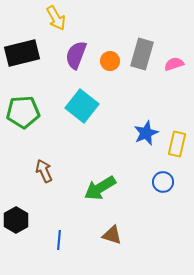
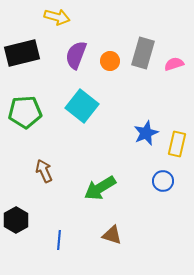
yellow arrow: moved 1 px right, 1 px up; rotated 45 degrees counterclockwise
gray rectangle: moved 1 px right, 1 px up
green pentagon: moved 2 px right
blue circle: moved 1 px up
